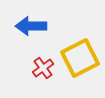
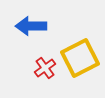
red cross: moved 2 px right
